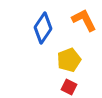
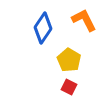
yellow pentagon: rotated 20 degrees counterclockwise
